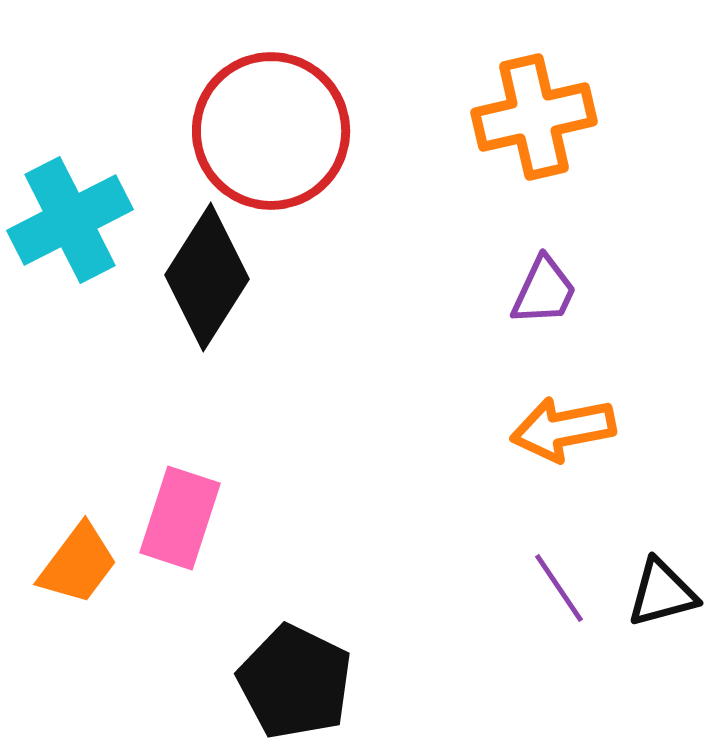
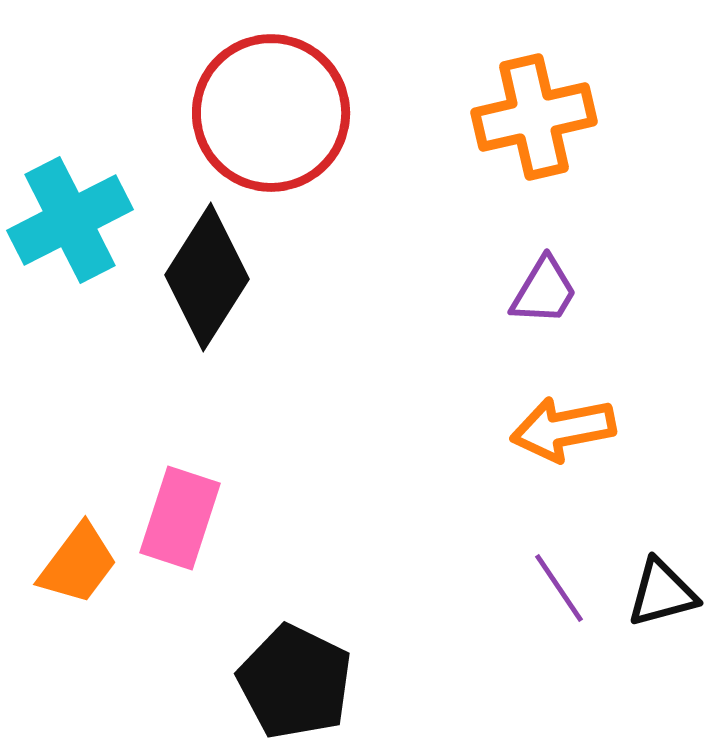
red circle: moved 18 px up
purple trapezoid: rotated 6 degrees clockwise
